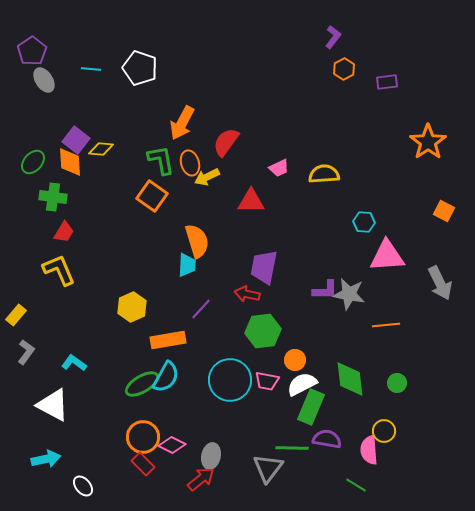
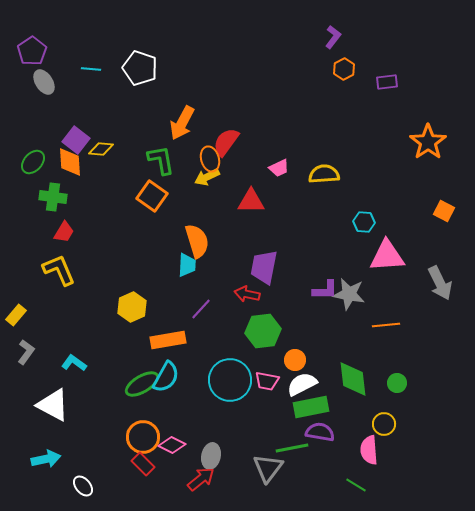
gray ellipse at (44, 80): moved 2 px down
orange ellipse at (190, 163): moved 20 px right, 4 px up
green diamond at (350, 379): moved 3 px right
green rectangle at (311, 407): rotated 56 degrees clockwise
yellow circle at (384, 431): moved 7 px up
purple semicircle at (327, 439): moved 7 px left, 7 px up
green line at (292, 448): rotated 12 degrees counterclockwise
